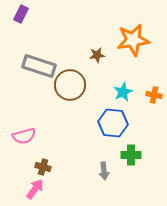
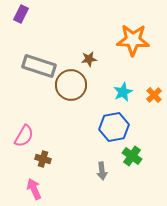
orange star: rotated 12 degrees clockwise
brown star: moved 8 px left, 4 px down
brown circle: moved 1 px right
orange cross: rotated 35 degrees clockwise
blue hexagon: moved 1 px right, 4 px down; rotated 16 degrees counterclockwise
pink semicircle: rotated 45 degrees counterclockwise
green cross: moved 1 px right, 1 px down; rotated 36 degrees clockwise
brown cross: moved 8 px up
gray arrow: moved 2 px left
pink arrow: moved 1 px left; rotated 60 degrees counterclockwise
